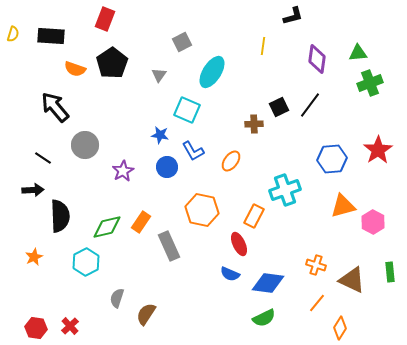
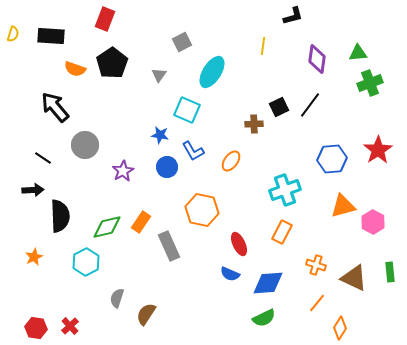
orange rectangle at (254, 216): moved 28 px right, 16 px down
brown triangle at (352, 280): moved 2 px right, 2 px up
blue diamond at (268, 283): rotated 12 degrees counterclockwise
